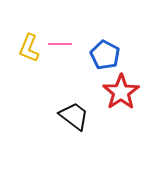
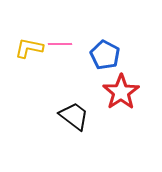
yellow L-shape: rotated 80 degrees clockwise
